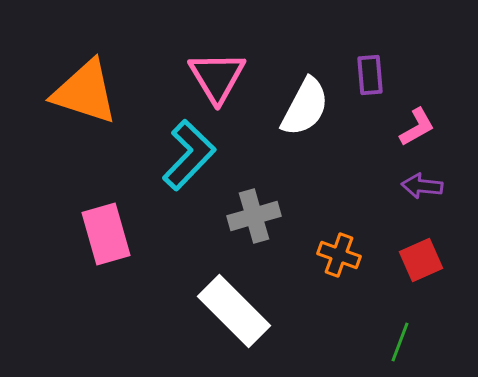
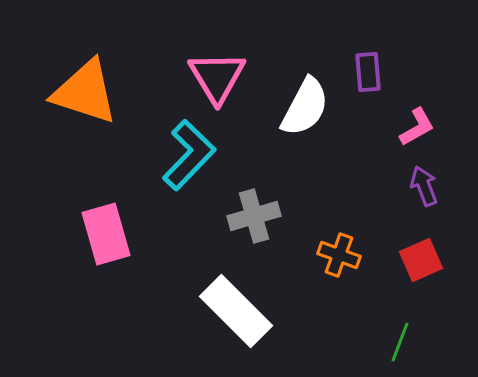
purple rectangle: moved 2 px left, 3 px up
purple arrow: moved 2 px right; rotated 63 degrees clockwise
white rectangle: moved 2 px right
